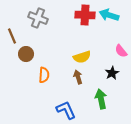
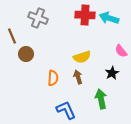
cyan arrow: moved 3 px down
orange semicircle: moved 9 px right, 3 px down
